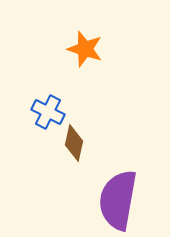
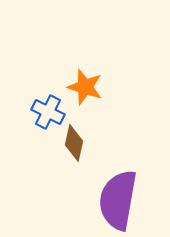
orange star: moved 38 px down
